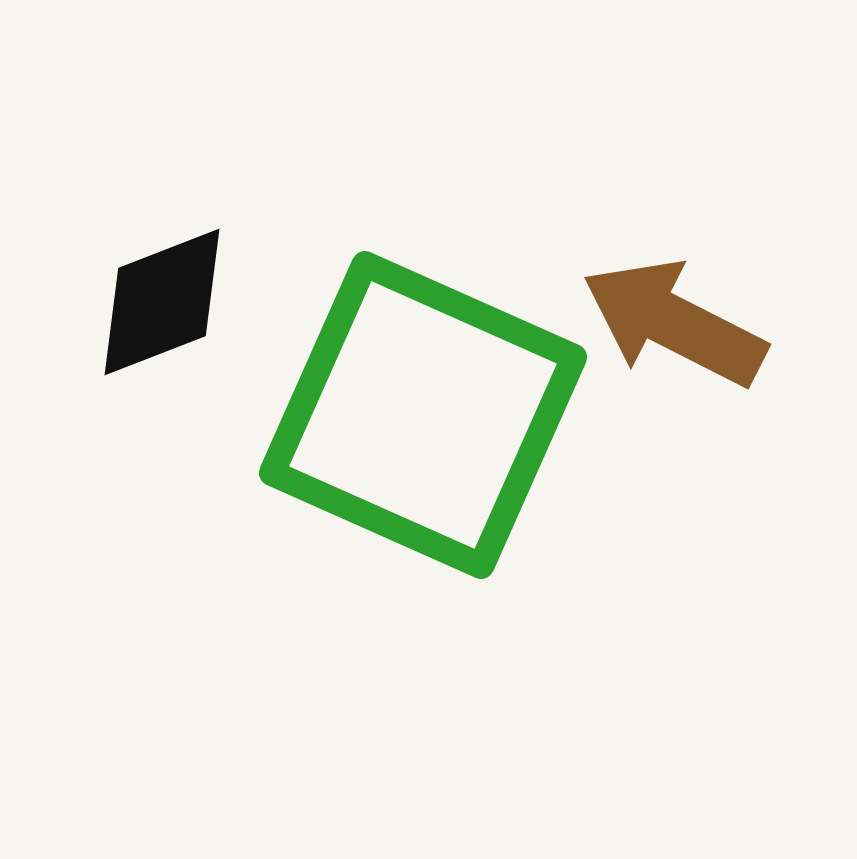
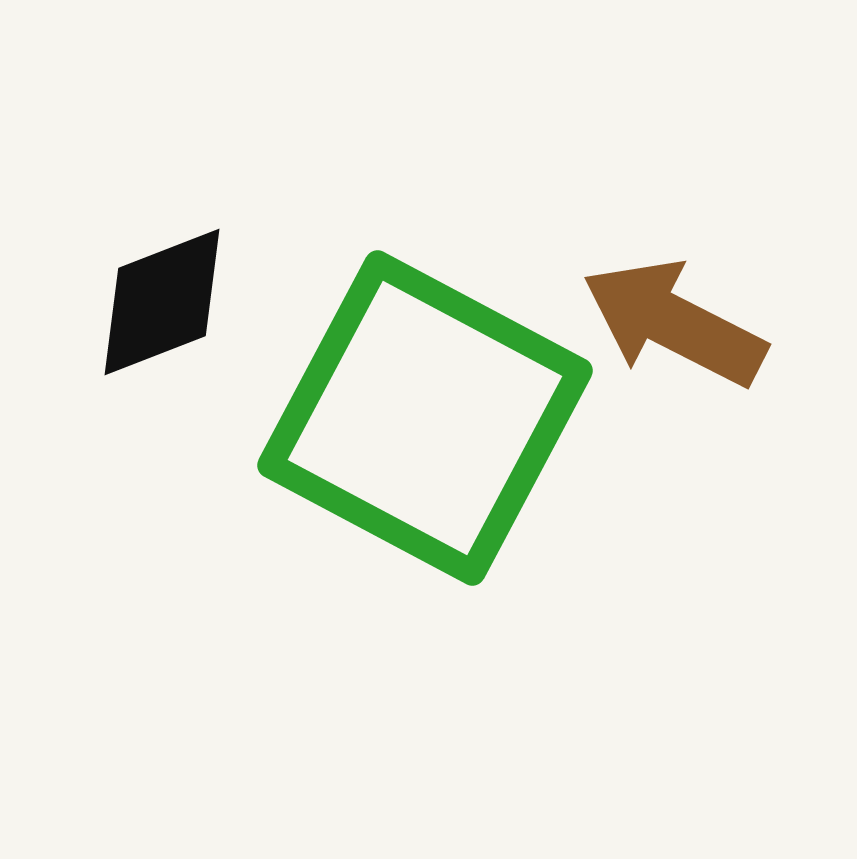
green square: moved 2 px right, 3 px down; rotated 4 degrees clockwise
